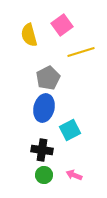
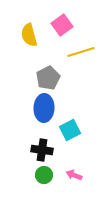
blue ellipse: rotated 12 degrees counterclockwise
